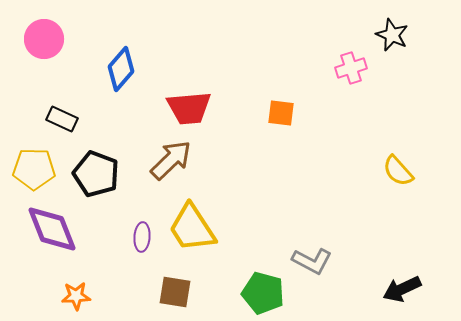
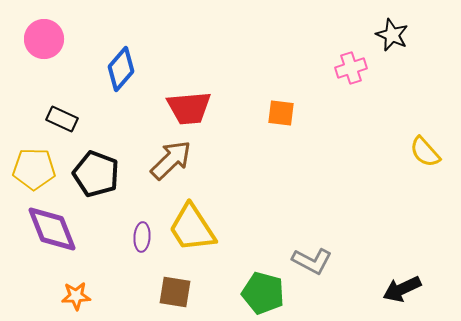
yellow semicircle: moved 27 px right, 19 px up
